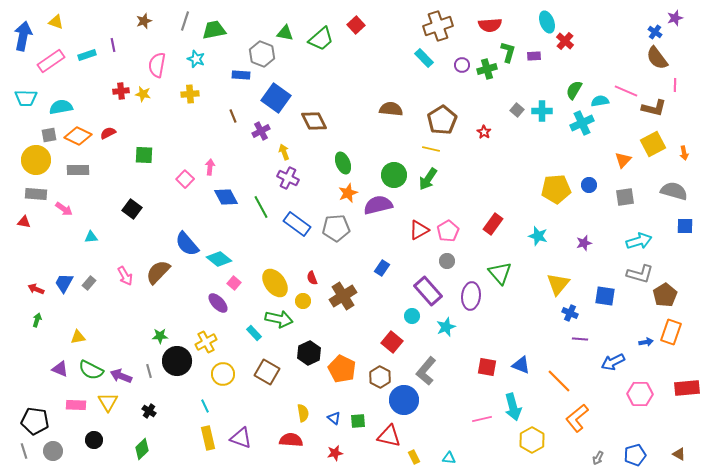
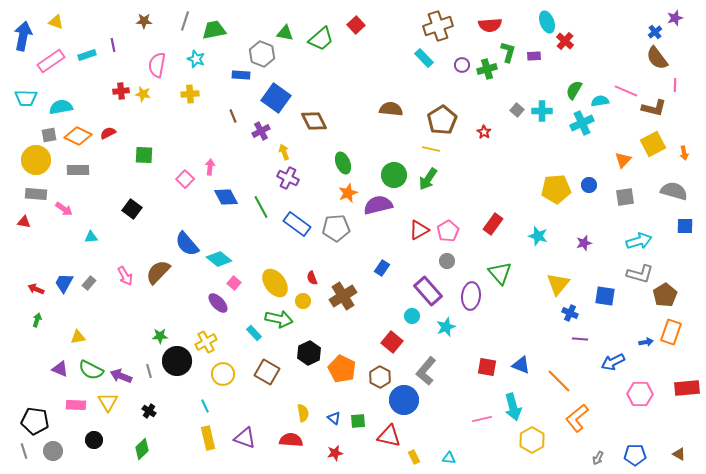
brown star at (144, 21): rotated 21 degrees clockwise
blue cross at (655, 32): rotated 16 degrees clockwise
purple triangle at (241, 438): moved 4 px right
blue pentagon at (635, 455): rotated 15 degrees clockwise
